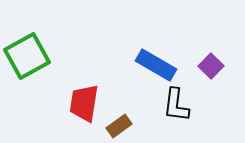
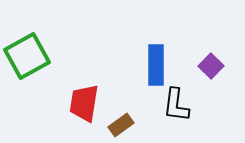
blue rectangle: rotated 60 degrees clockwise
brown rectangle: moved 2 px right, 1 px up
